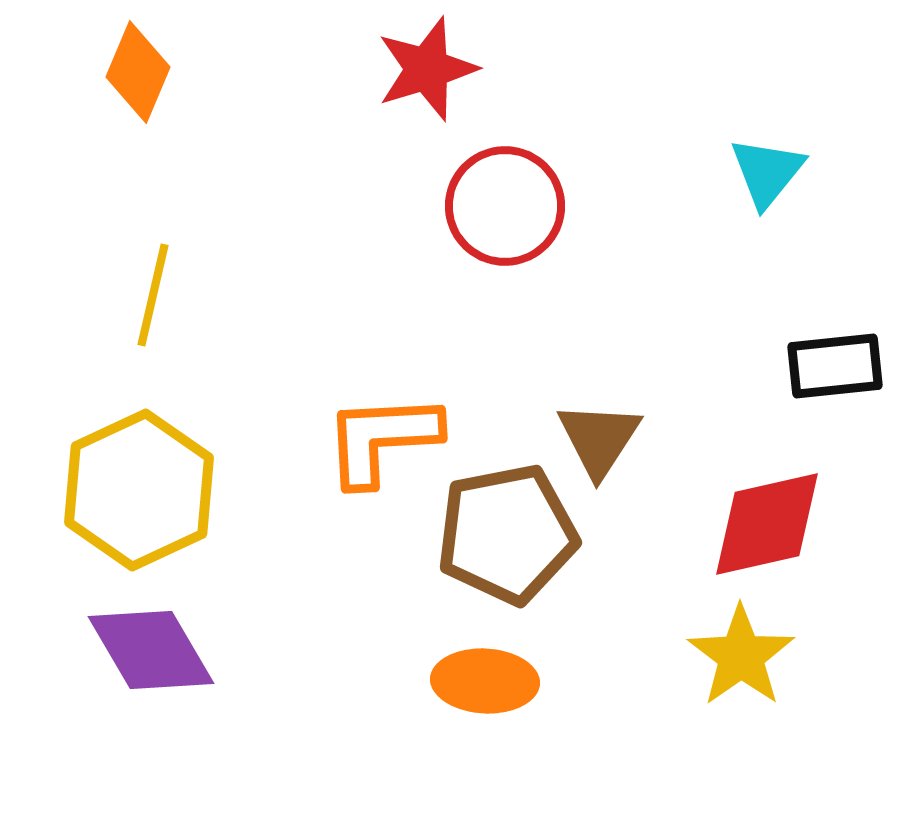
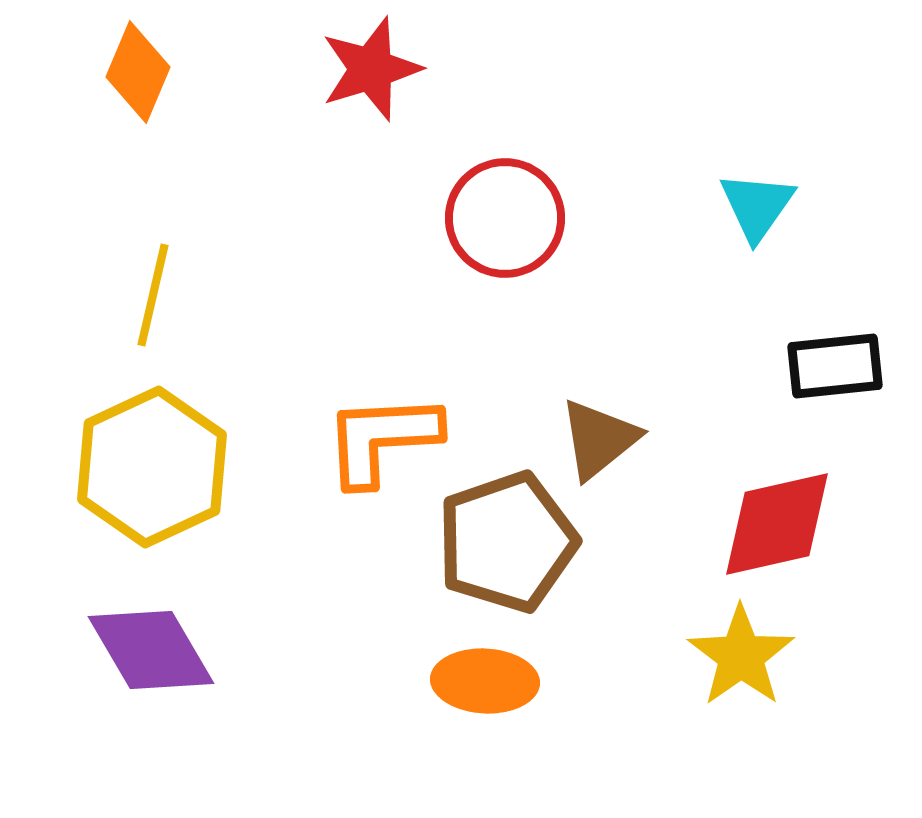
red star: moved 56 px left
cyan triangle: moved 10 px left, 34 px down; rotated 4 degrees counterclockwise
red circle: moved 12 px down
brown triangle: rotated 18 degrees clockwise
yellow hexagon: moved 13 px right, 23 px up
red diamond: moved 10 px right
brown pentagon: moved 8 px down; rotated 8 degrees counterclockwise
